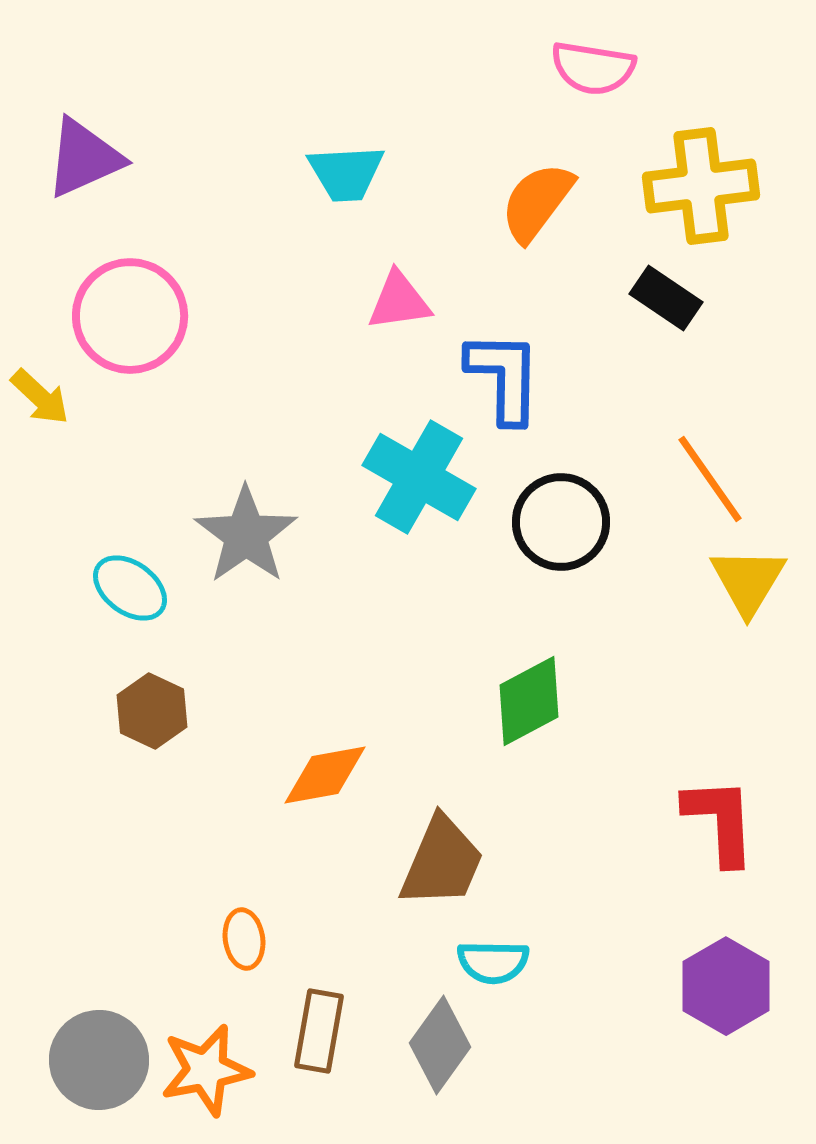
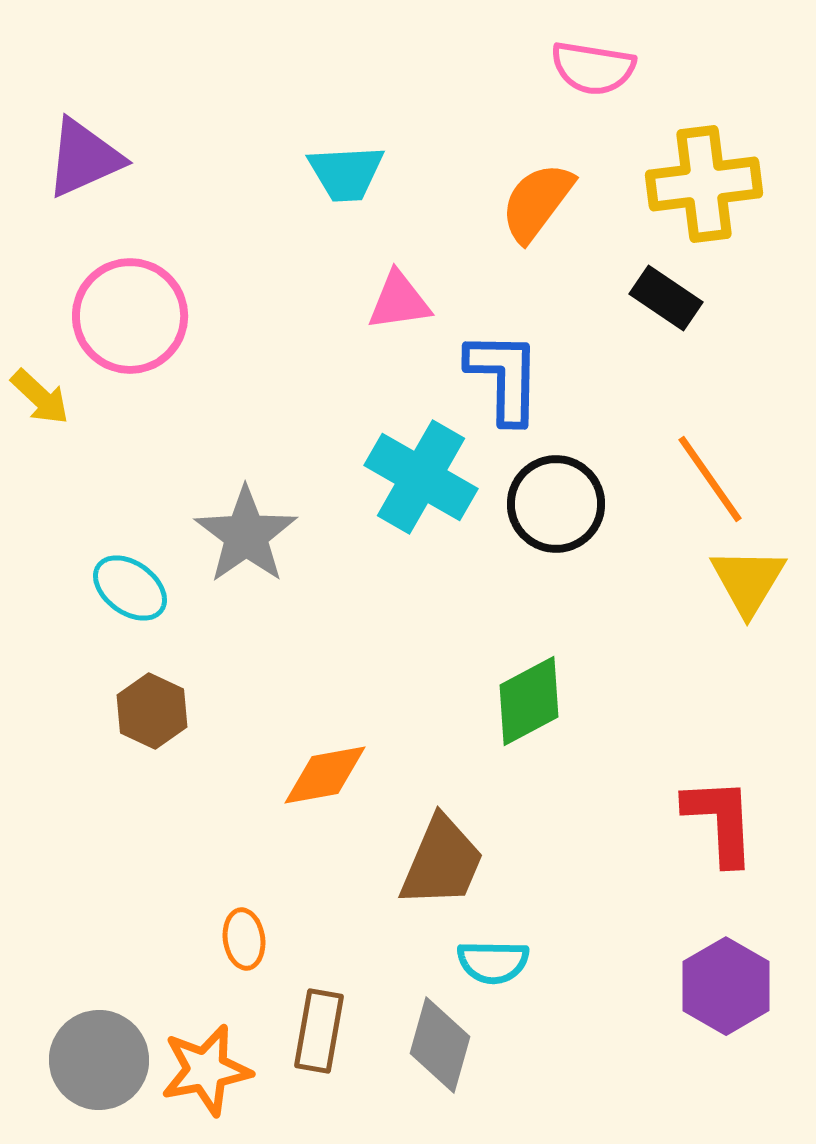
yellow cross: moved 3 px right, 2 px up
cyan cross: moved 2 px right
black circle: moved 5 px left, 18 px up
gray diamond: rotated 20 degrees counterclockwise
